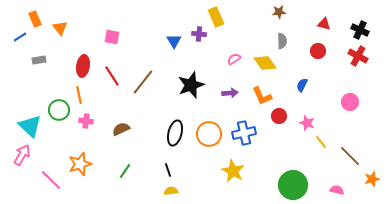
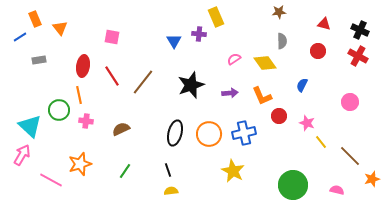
pink line at (51, 180): rotated 15 degrees counterclockwise
